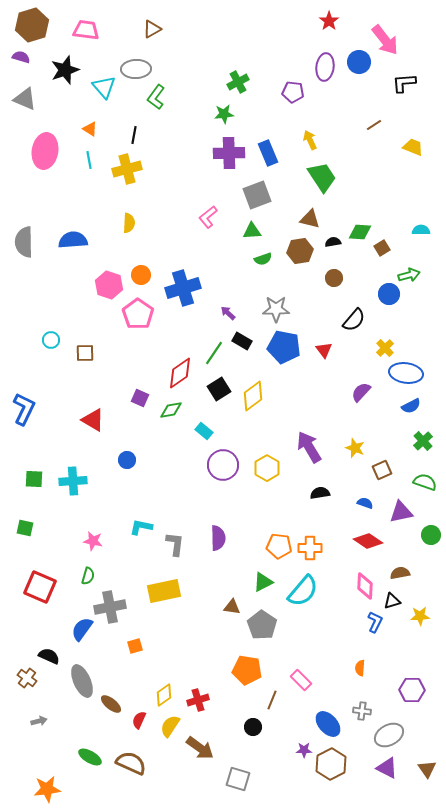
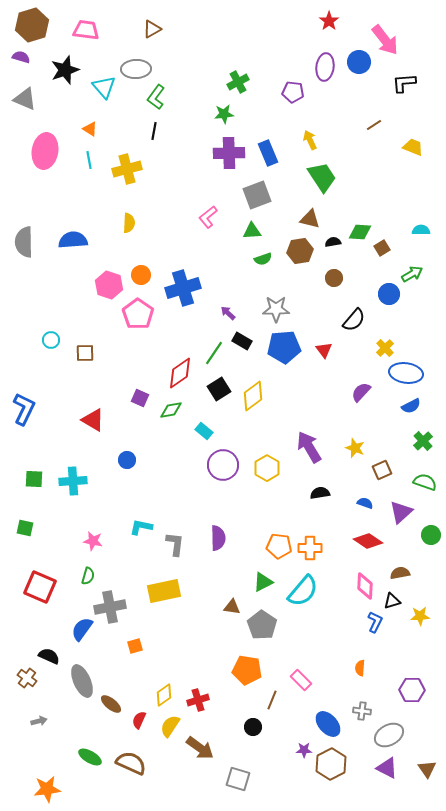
black line at (134, 135): moved 20 px right, 4 px up
green arrow at (409, 275): moved 3 px right, 1 px up; rotated 15 degrees counterclockwise
blue pentagon at (284, 347): rotated 16 degrees counterclockwise
purple triangle at (401, 512): rotated 30 degrees counterclockwise
